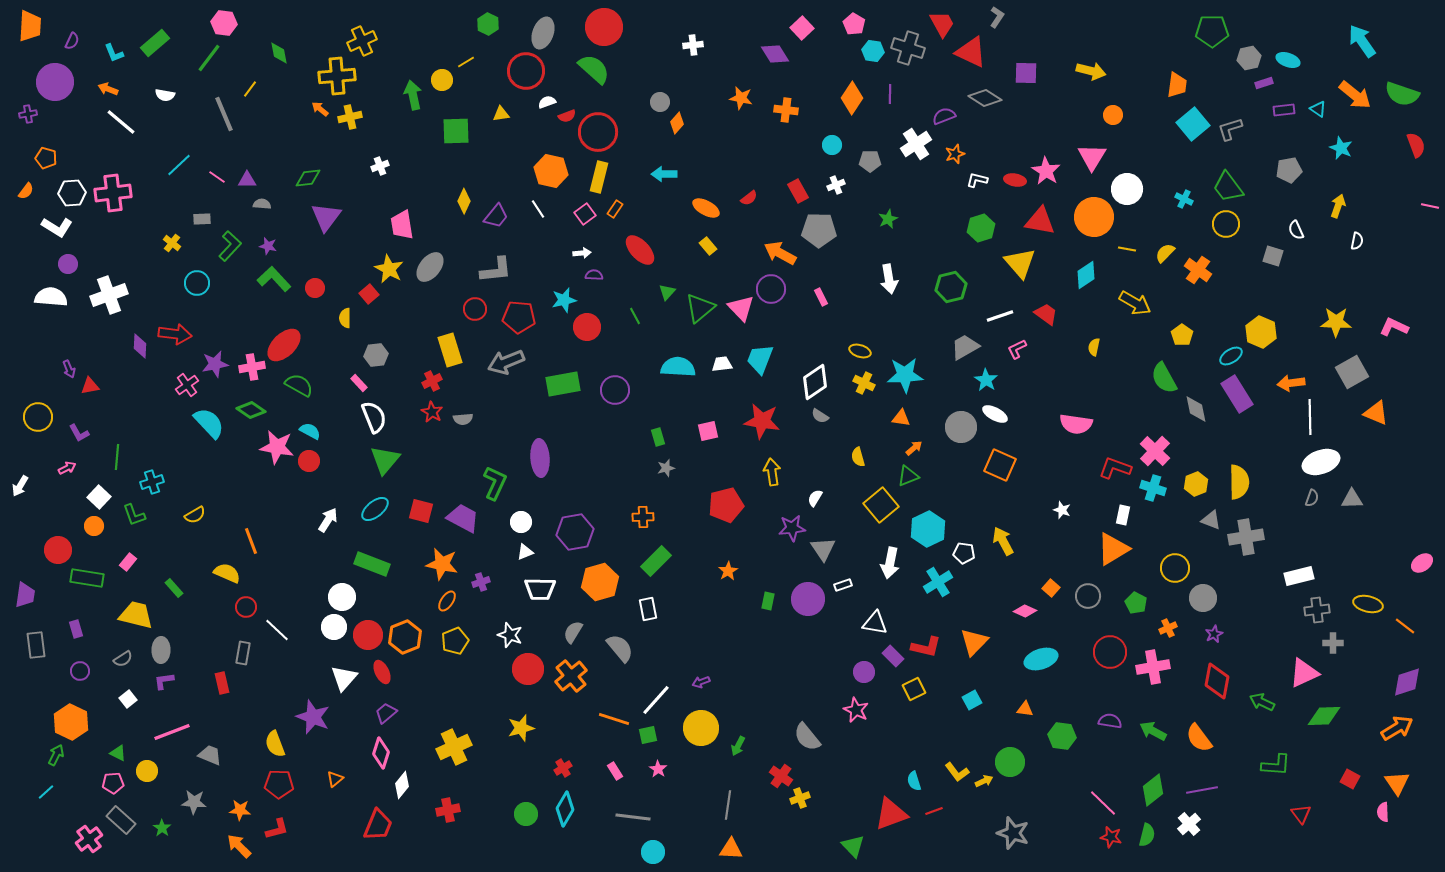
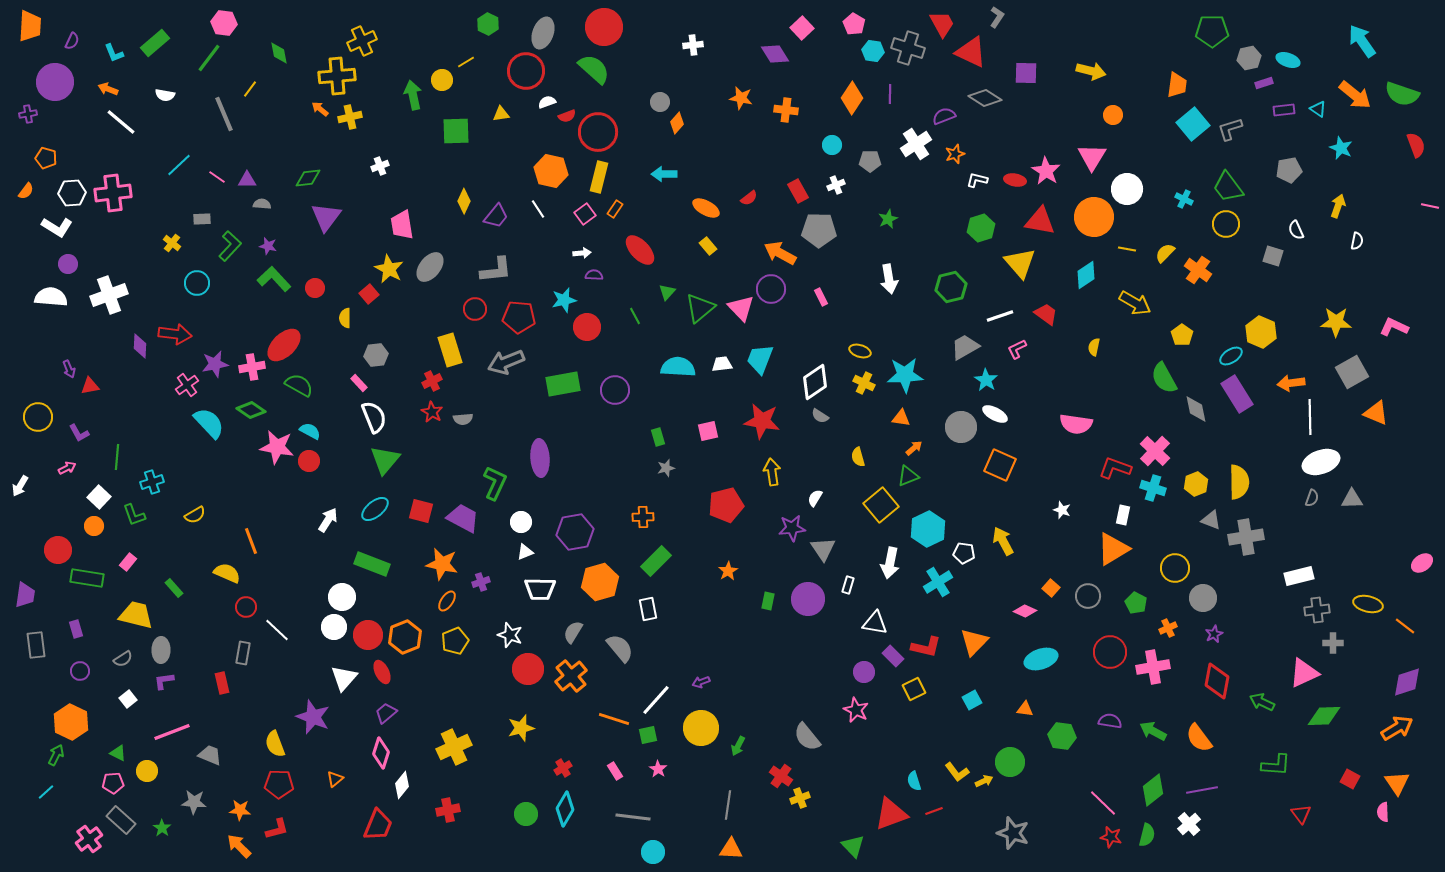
white rectangle at (843, 585): moved 5 px right; rotated 54 degrees counterclockwise
